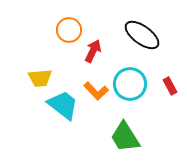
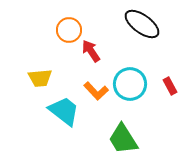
black ellipse: moved 11 px up
red arrow: moved 2 px left; rotated 60 degrees counterclockwise
cyan trapezoid: moved 1 px right, 6 px down
green trapezoid: moved 2 px left, 2 px down
